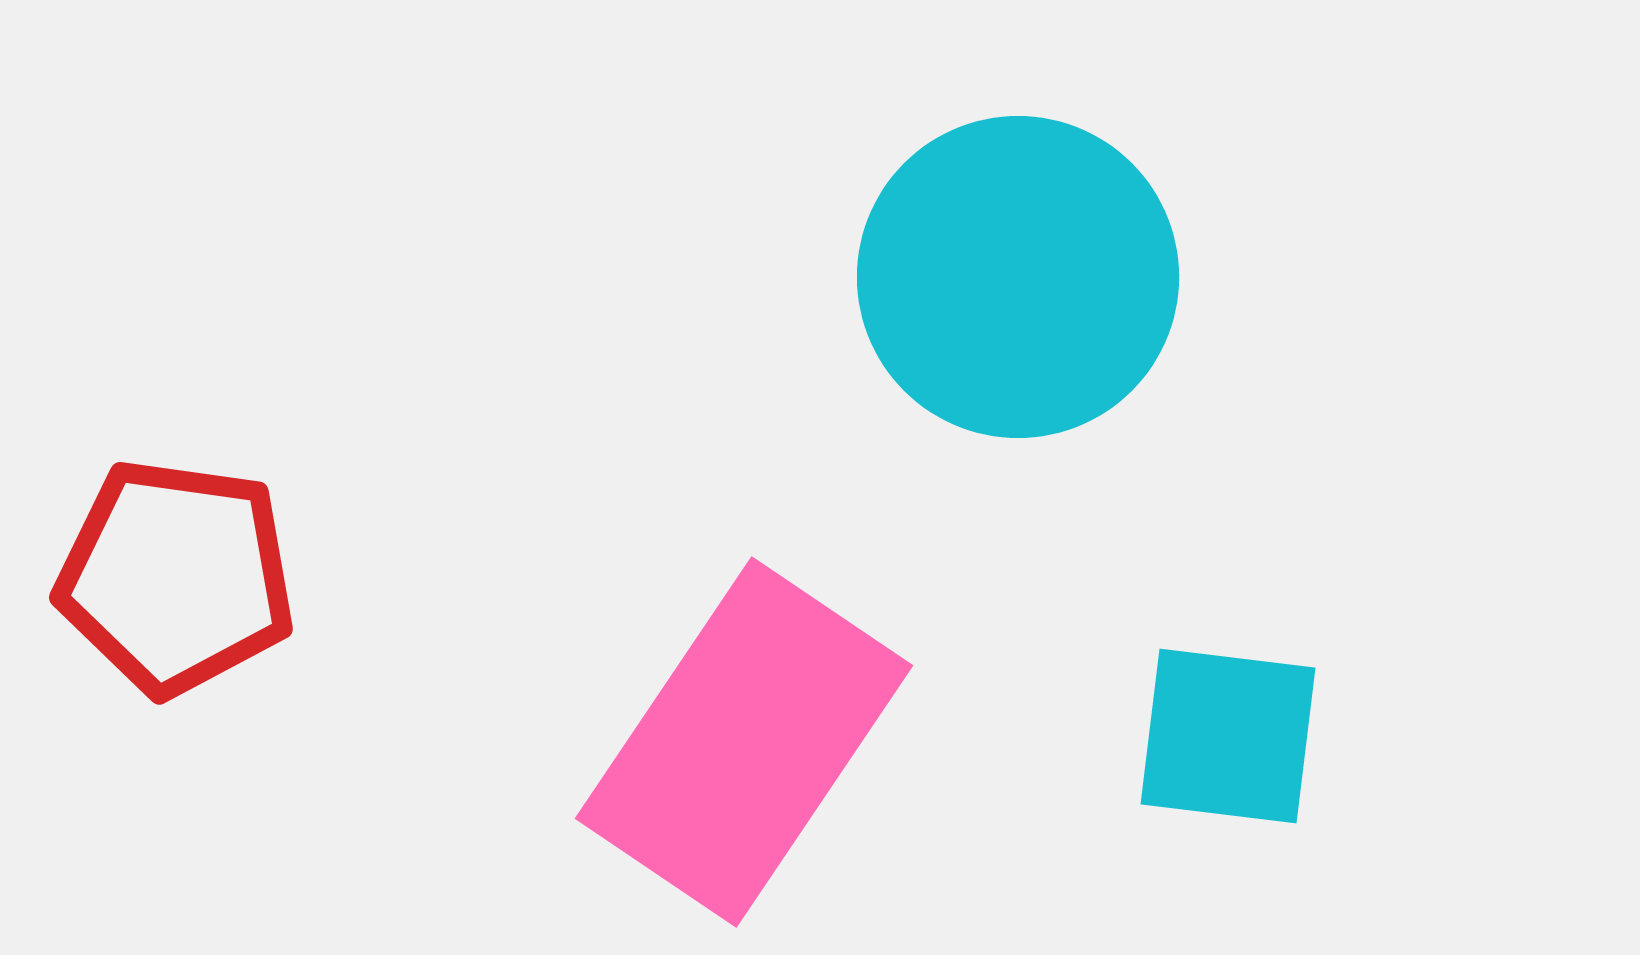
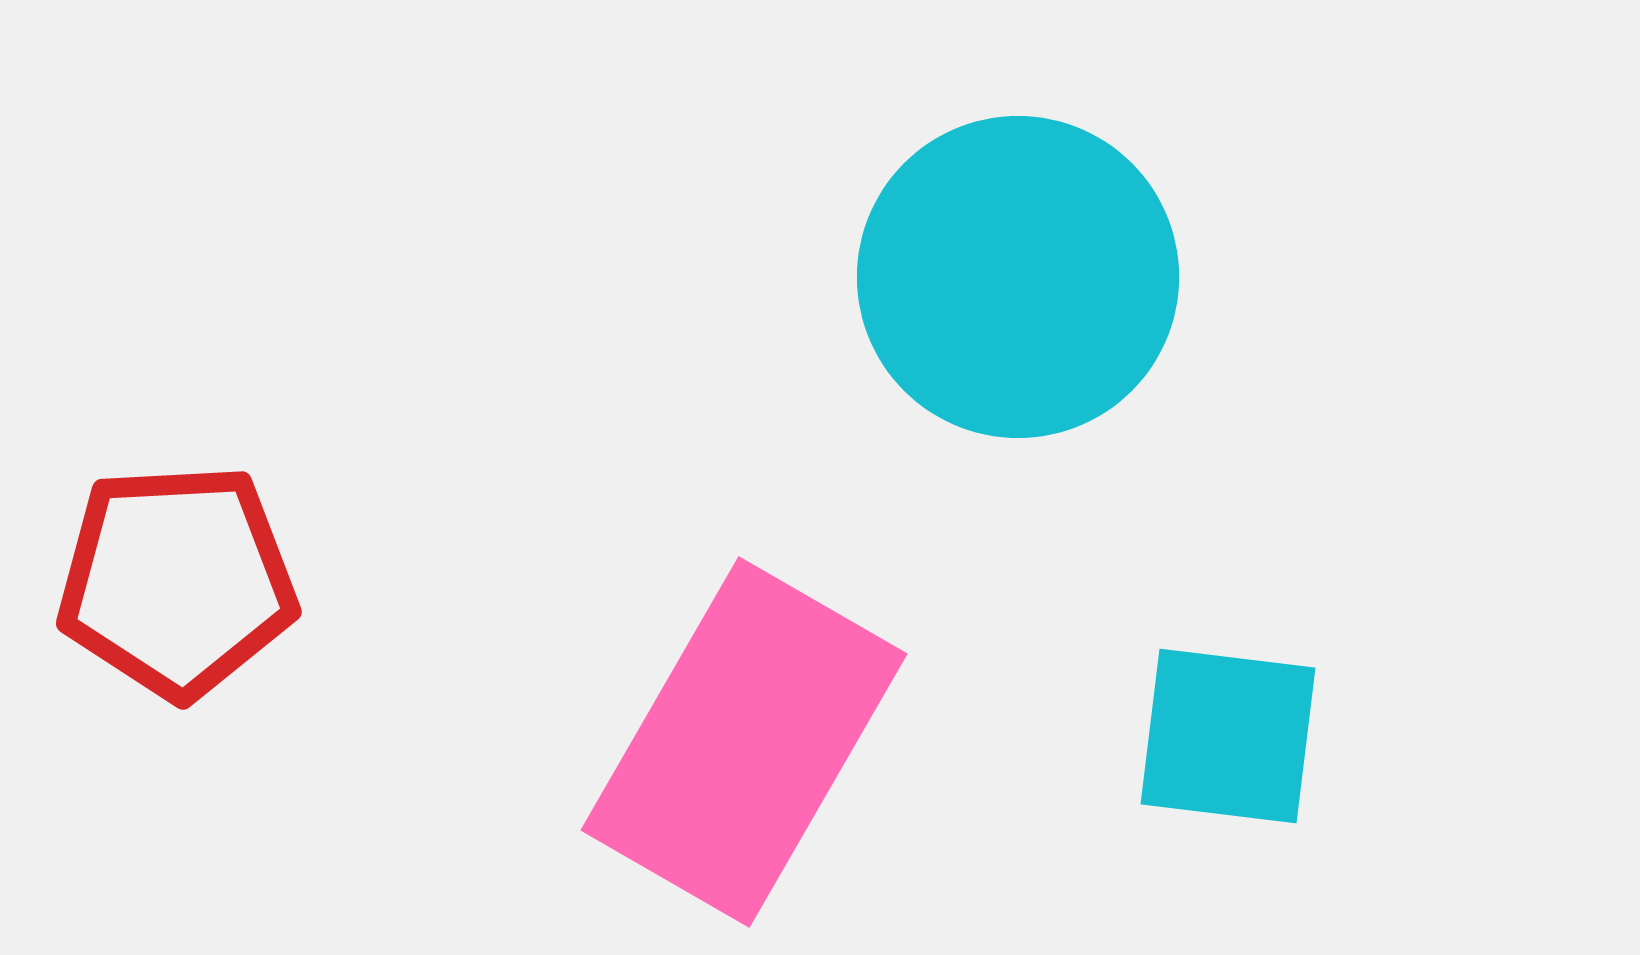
red pentagon: moved 1 px right, 4 px down; rotated 11 degrees counterclockwise
pink rectangle: rotated 4 degrees counterclockwise
